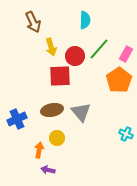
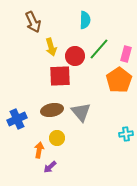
pink rectangle: rotated 14 degrees counterclockwise
cyan cross: rotated 32 degrees counterclockwise
purple arrow: moved 2 px right, 3 px up; rotated 56 degrees counterclockwise
